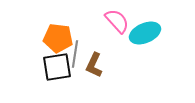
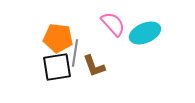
pink semicircle: moved 4 px left, 3 px down
gray line: moved 1 px up
brown L-shape: moved 1 px down; rotated 45 degrees counterclockwise
